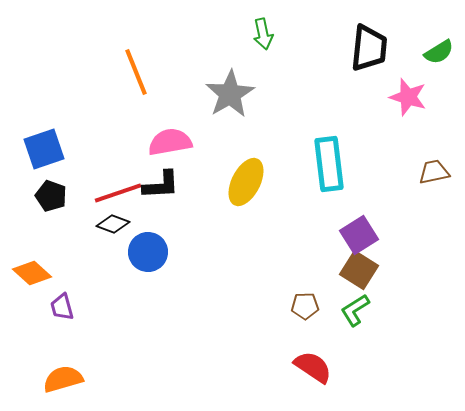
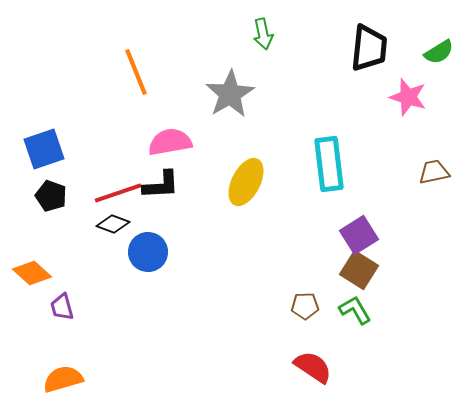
green L-shape: rotated 92 degrees clockwise
